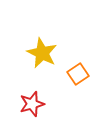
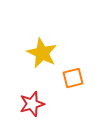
orange square: moved 5 px left, 4 px down; rotated 20 degrees clockwise
